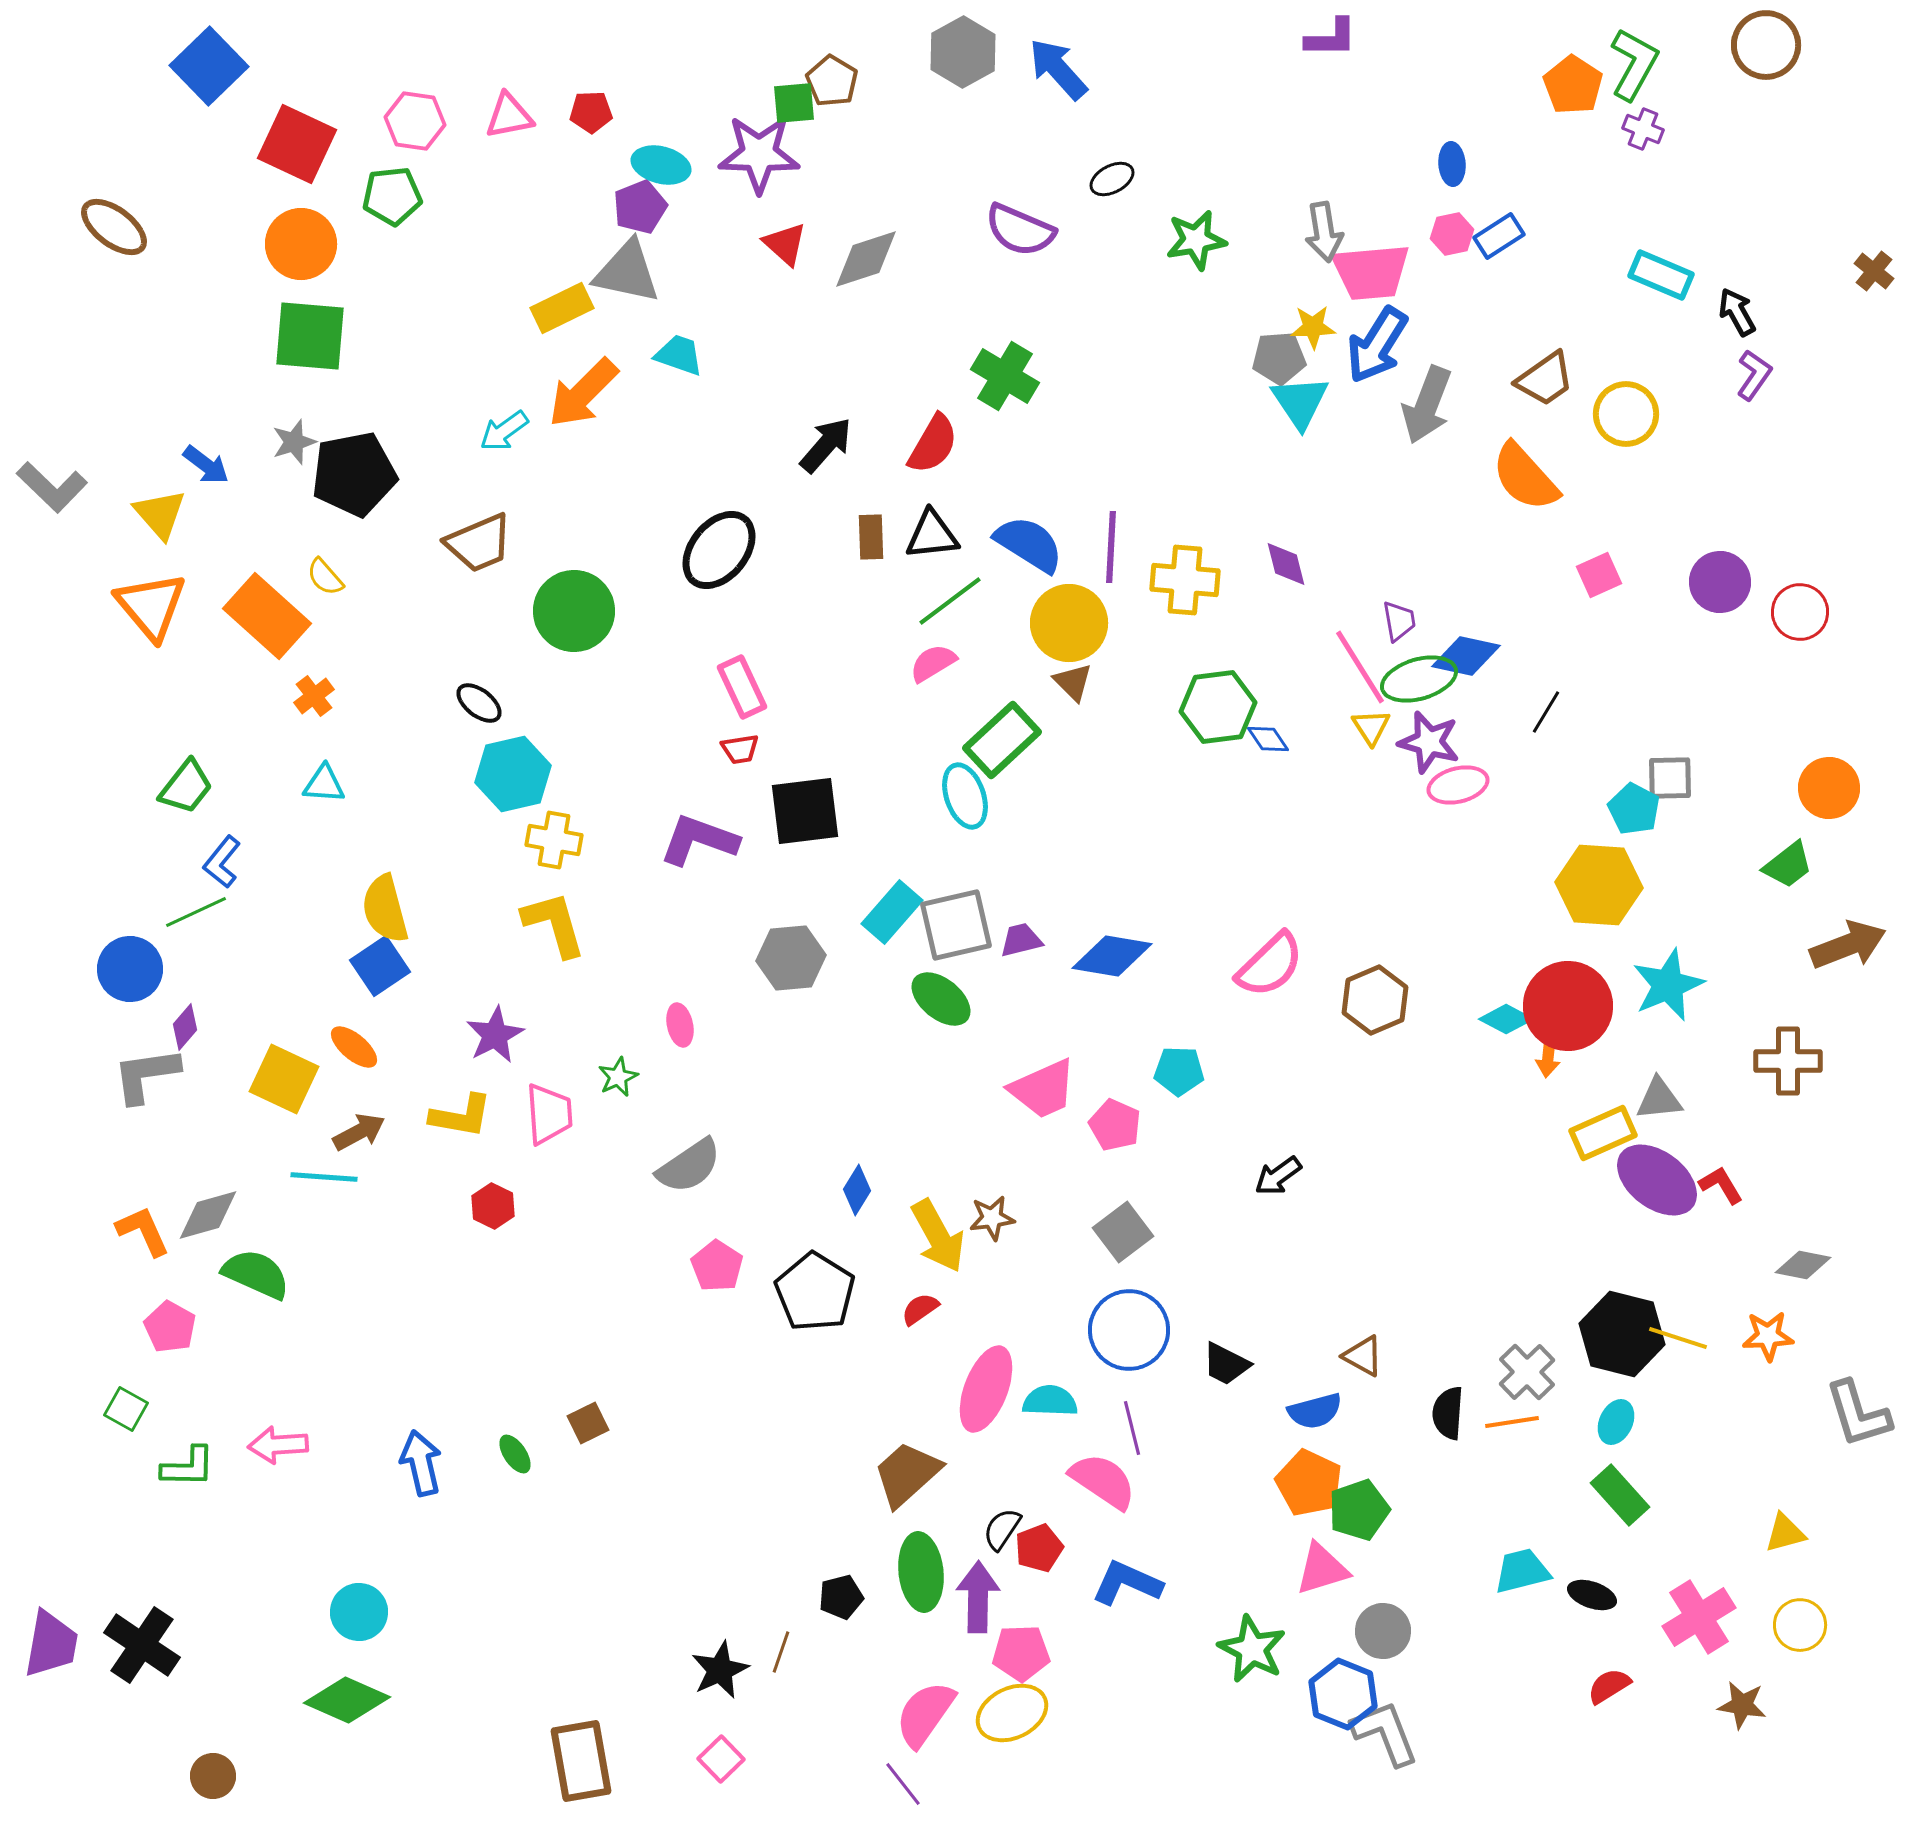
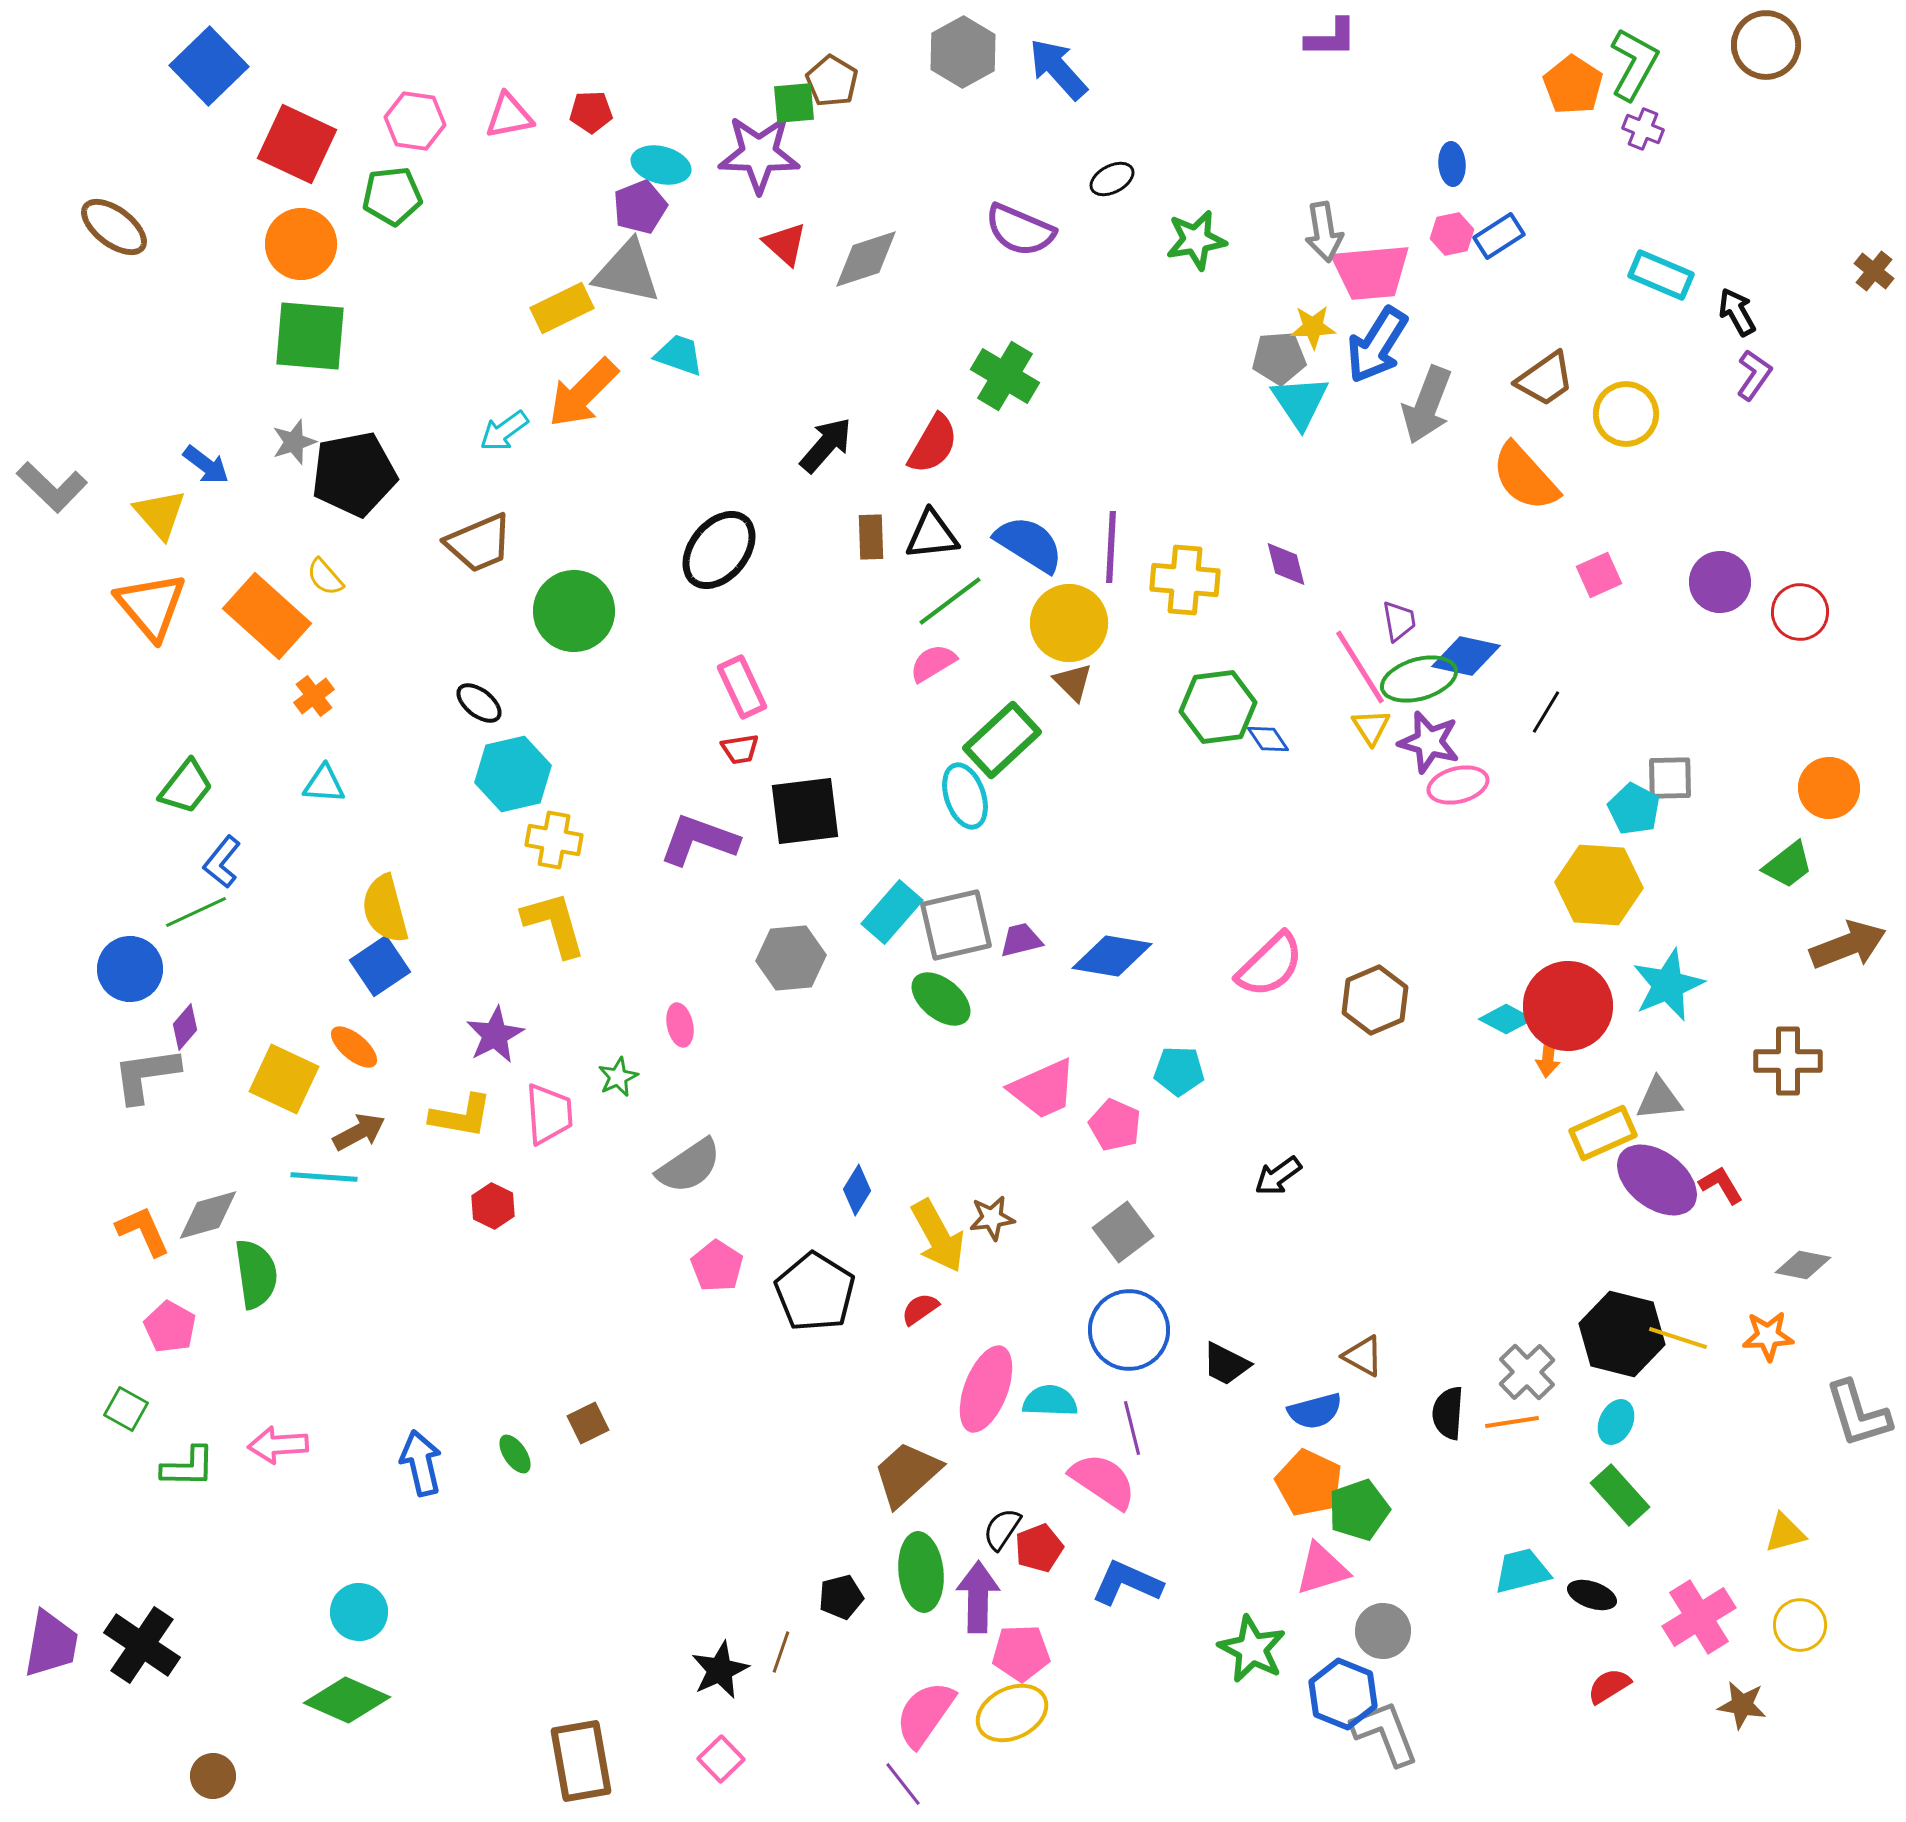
green semicircle at (256, 1274): rotated 58 degrees clockwise
